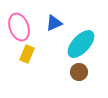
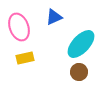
blue triangle: moved 6 px up
yellow rectangle: moved 2 px left, 4 px down; rotated 54 degrees clockwise
